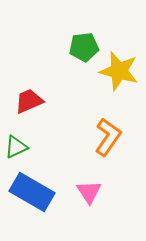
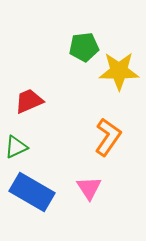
yellow star: rotated 15 degrees counterclockwise
pink triangle: moved 4 px up
